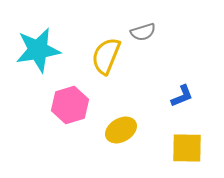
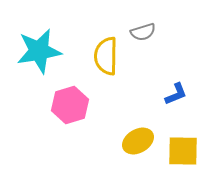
cyan star: moved 1 px right, 1 px down
yellow semicircle: rotated 21 degrees counterclockwise
blue L-shape: moved 6 px left, 2 px up
yellow ellipse: moved 17 px right, 11 px down
yellow square: moved 4 px left, 3 px down
